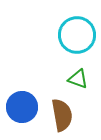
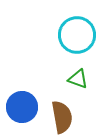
brown semicircle: moved 2 px down
